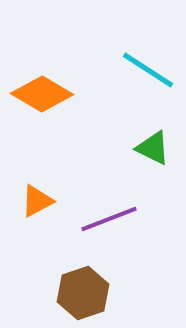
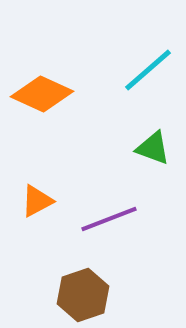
cyan line: rotated 74 degrees counterclockwise
orange diamond: rotated 6 degrees counterclockwise
green triangle: rotated 6 degrees counterclockwise
brown hexagon: moved 2 px down
